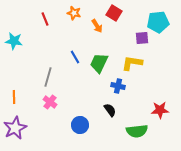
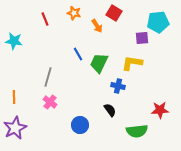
blue line: moved 3 px right, 3 px up
